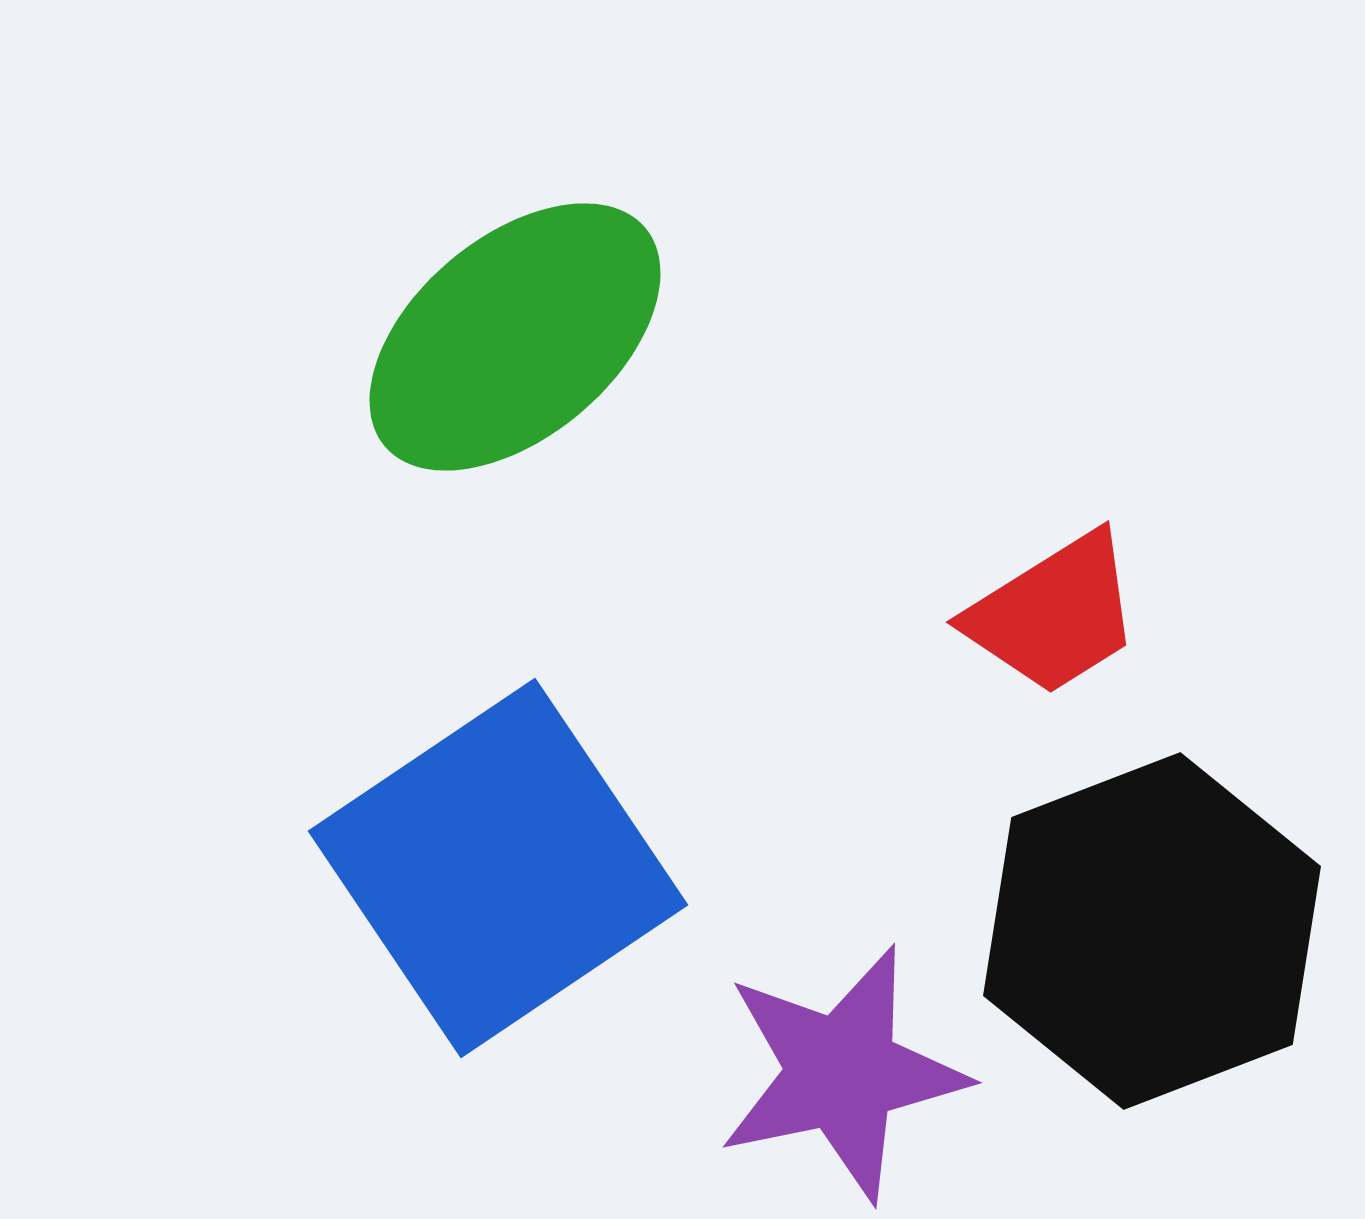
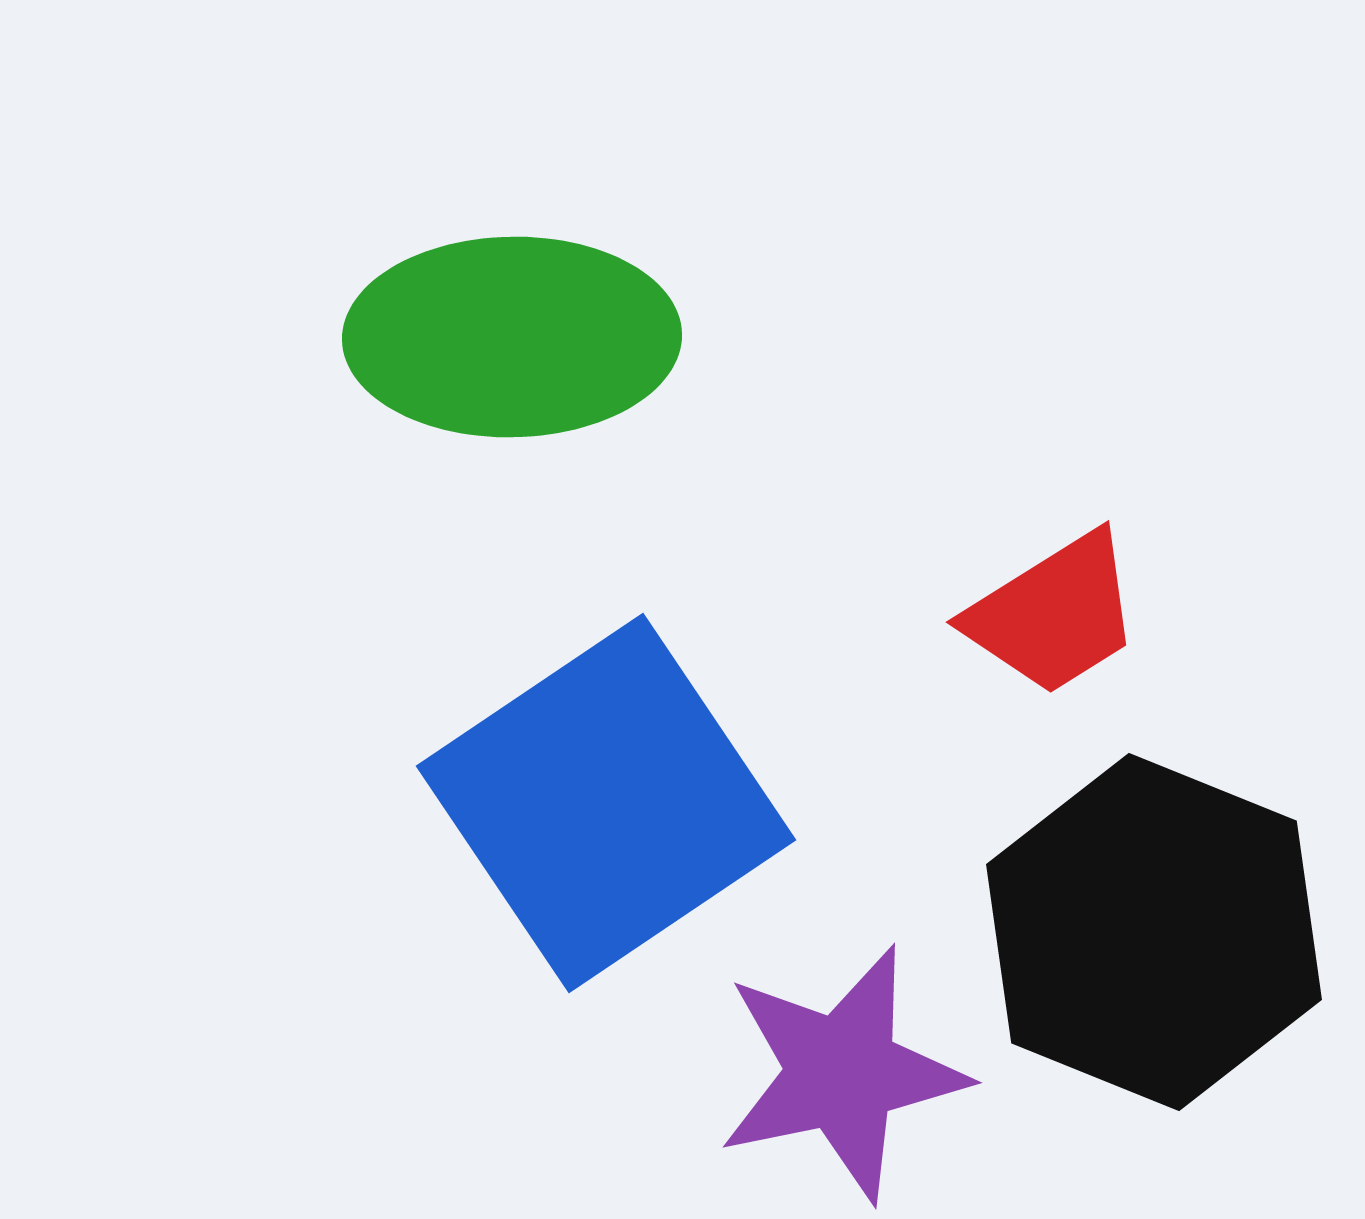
green ellipse: moved 3 px left; rotated 39 degrees clockwise
blue square: moved 108 px right, 65 px up
black hexagon: moved 2 px right, 1 px down; rotated 17 degrees counterclockwise
